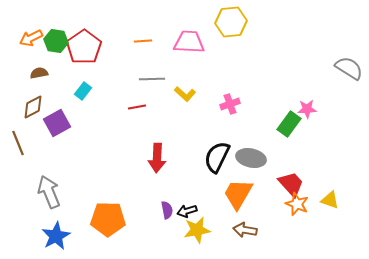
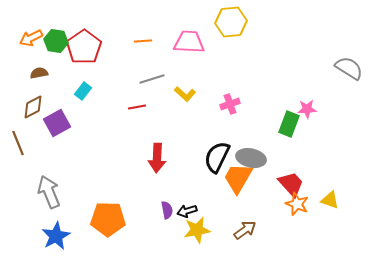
gray line: rotated 15 degrees counterclockwise
green rectangle: rotated 15 degrees counterclockwise
orange trapezoid: moved 16 px up
brown arrow: rotated 135 degrees clockwise
